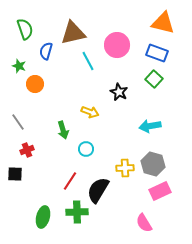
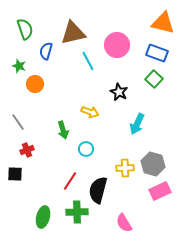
cyan arrow: moved 13 px left, 2 px up; rotated 55 degrees counterclockwise
black semicircle: rotated 16 degrees counterclockwise
pink semicircle: moved 20 px left
